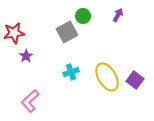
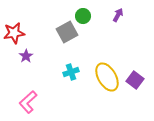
pink L-shape: moved 2 px left, 1 px down
